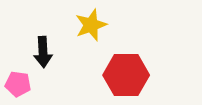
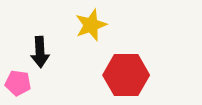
black arrow: moved 3 px left
pink pentagon: moved 1 px up
